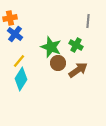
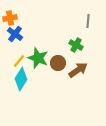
green star: moved 13 px left, 11 px down
